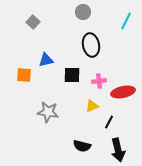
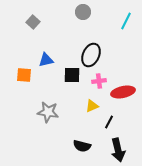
black ellipse: moved 10 px down; rotated 35 degrees clockwise
